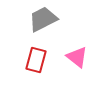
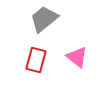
gray trapezoid: moved 1 px right; rotated 12 degrees counterclockwise
